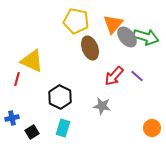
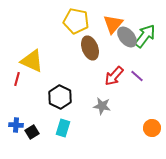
green arrow: moved 1 px left, 1 px up; rotated 70 degrees counterclockwise
blue cross: moved 4 px right, 7 px down; rotated 16 degrees clockwise
